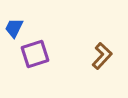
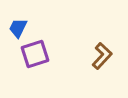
blue trapezoid: moved 4 px right
